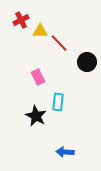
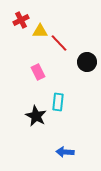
pink rectangle: moved 5 px up
